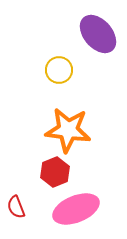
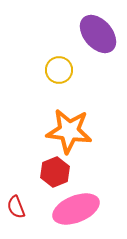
orange star: moved 1 px right, 1 px down
